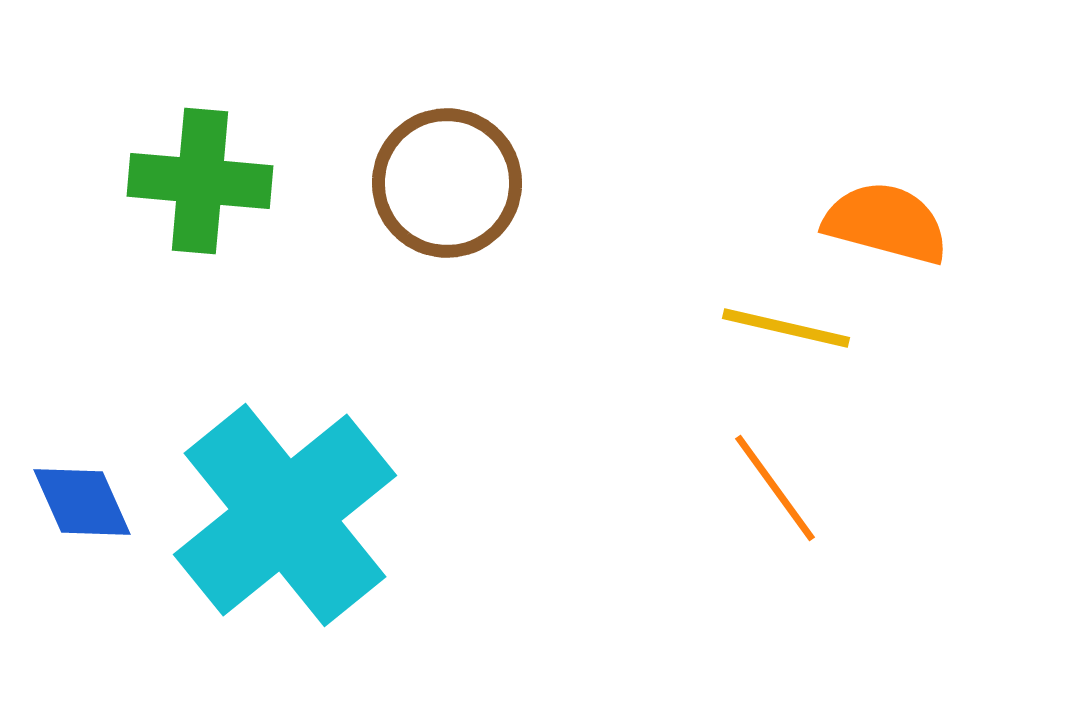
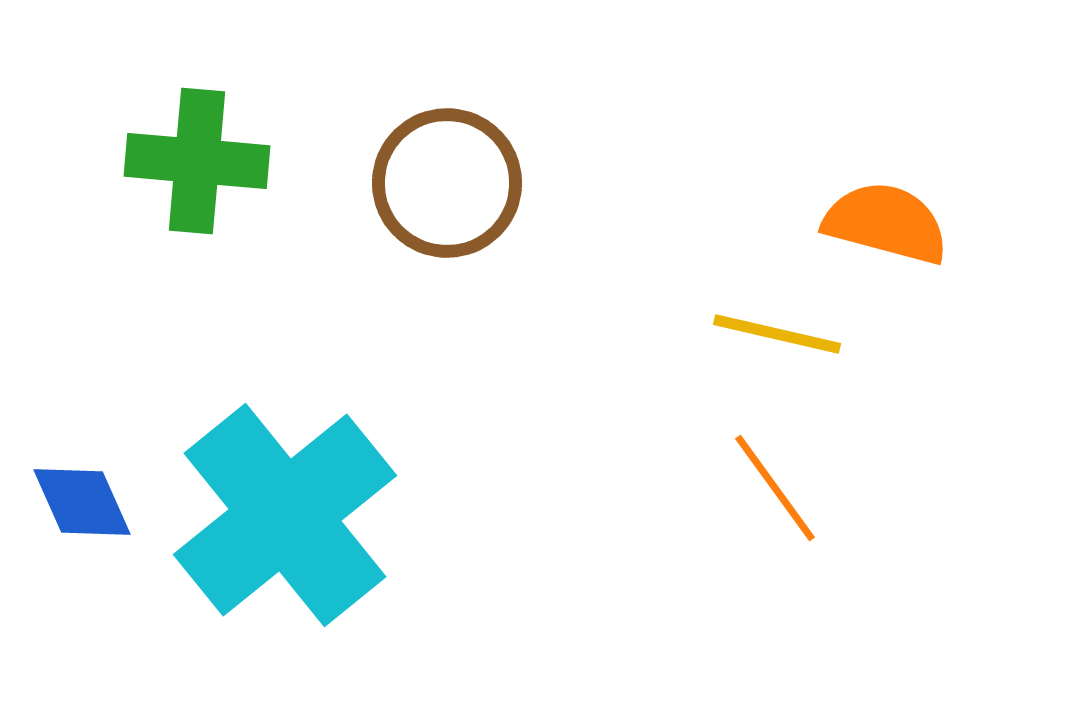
green cross: moved 3 px left, 20 px up
yellow line: moved 9 px left, 6 px down
